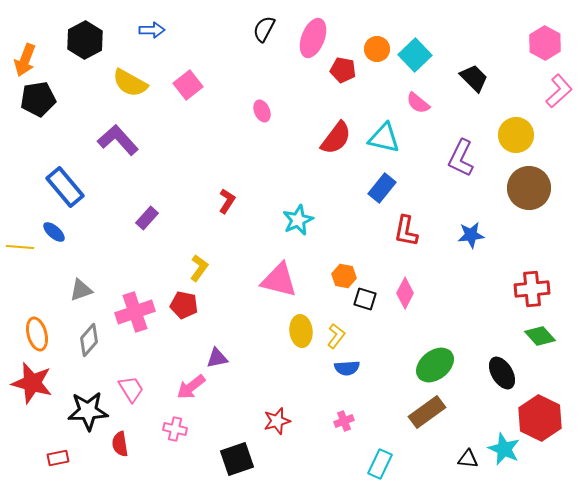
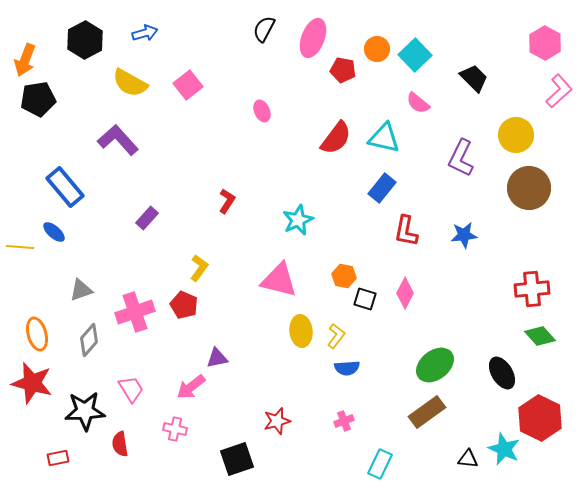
blue arrow at (152, 30): moved 7 px left, 3 px down; rotated 15 degrees counterclockwise
blue star at (471, 235): moved 7 px left
red pentagon at (184, 305): rotated 12 degrees clockwise
black star at (88, 411): moved 3 px left
